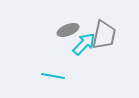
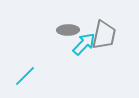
gray ellipse: rotated 20 degrees clockwise
cyan line: moved 28 px left; rotated 55 degrees counterclockwise
